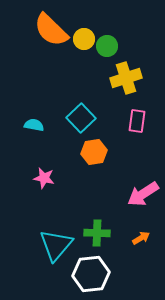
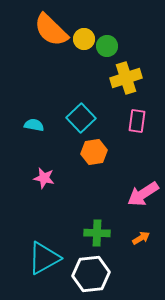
cyan triangle: moved 12 px left, 13 px down; rotated 21 degrees clockwise
